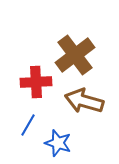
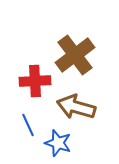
red cross: moved 1 px left, 1 px up
brown arrow: moved 8 px left, 6 px down
blue line: rotated 55 degrees counterclockwise
